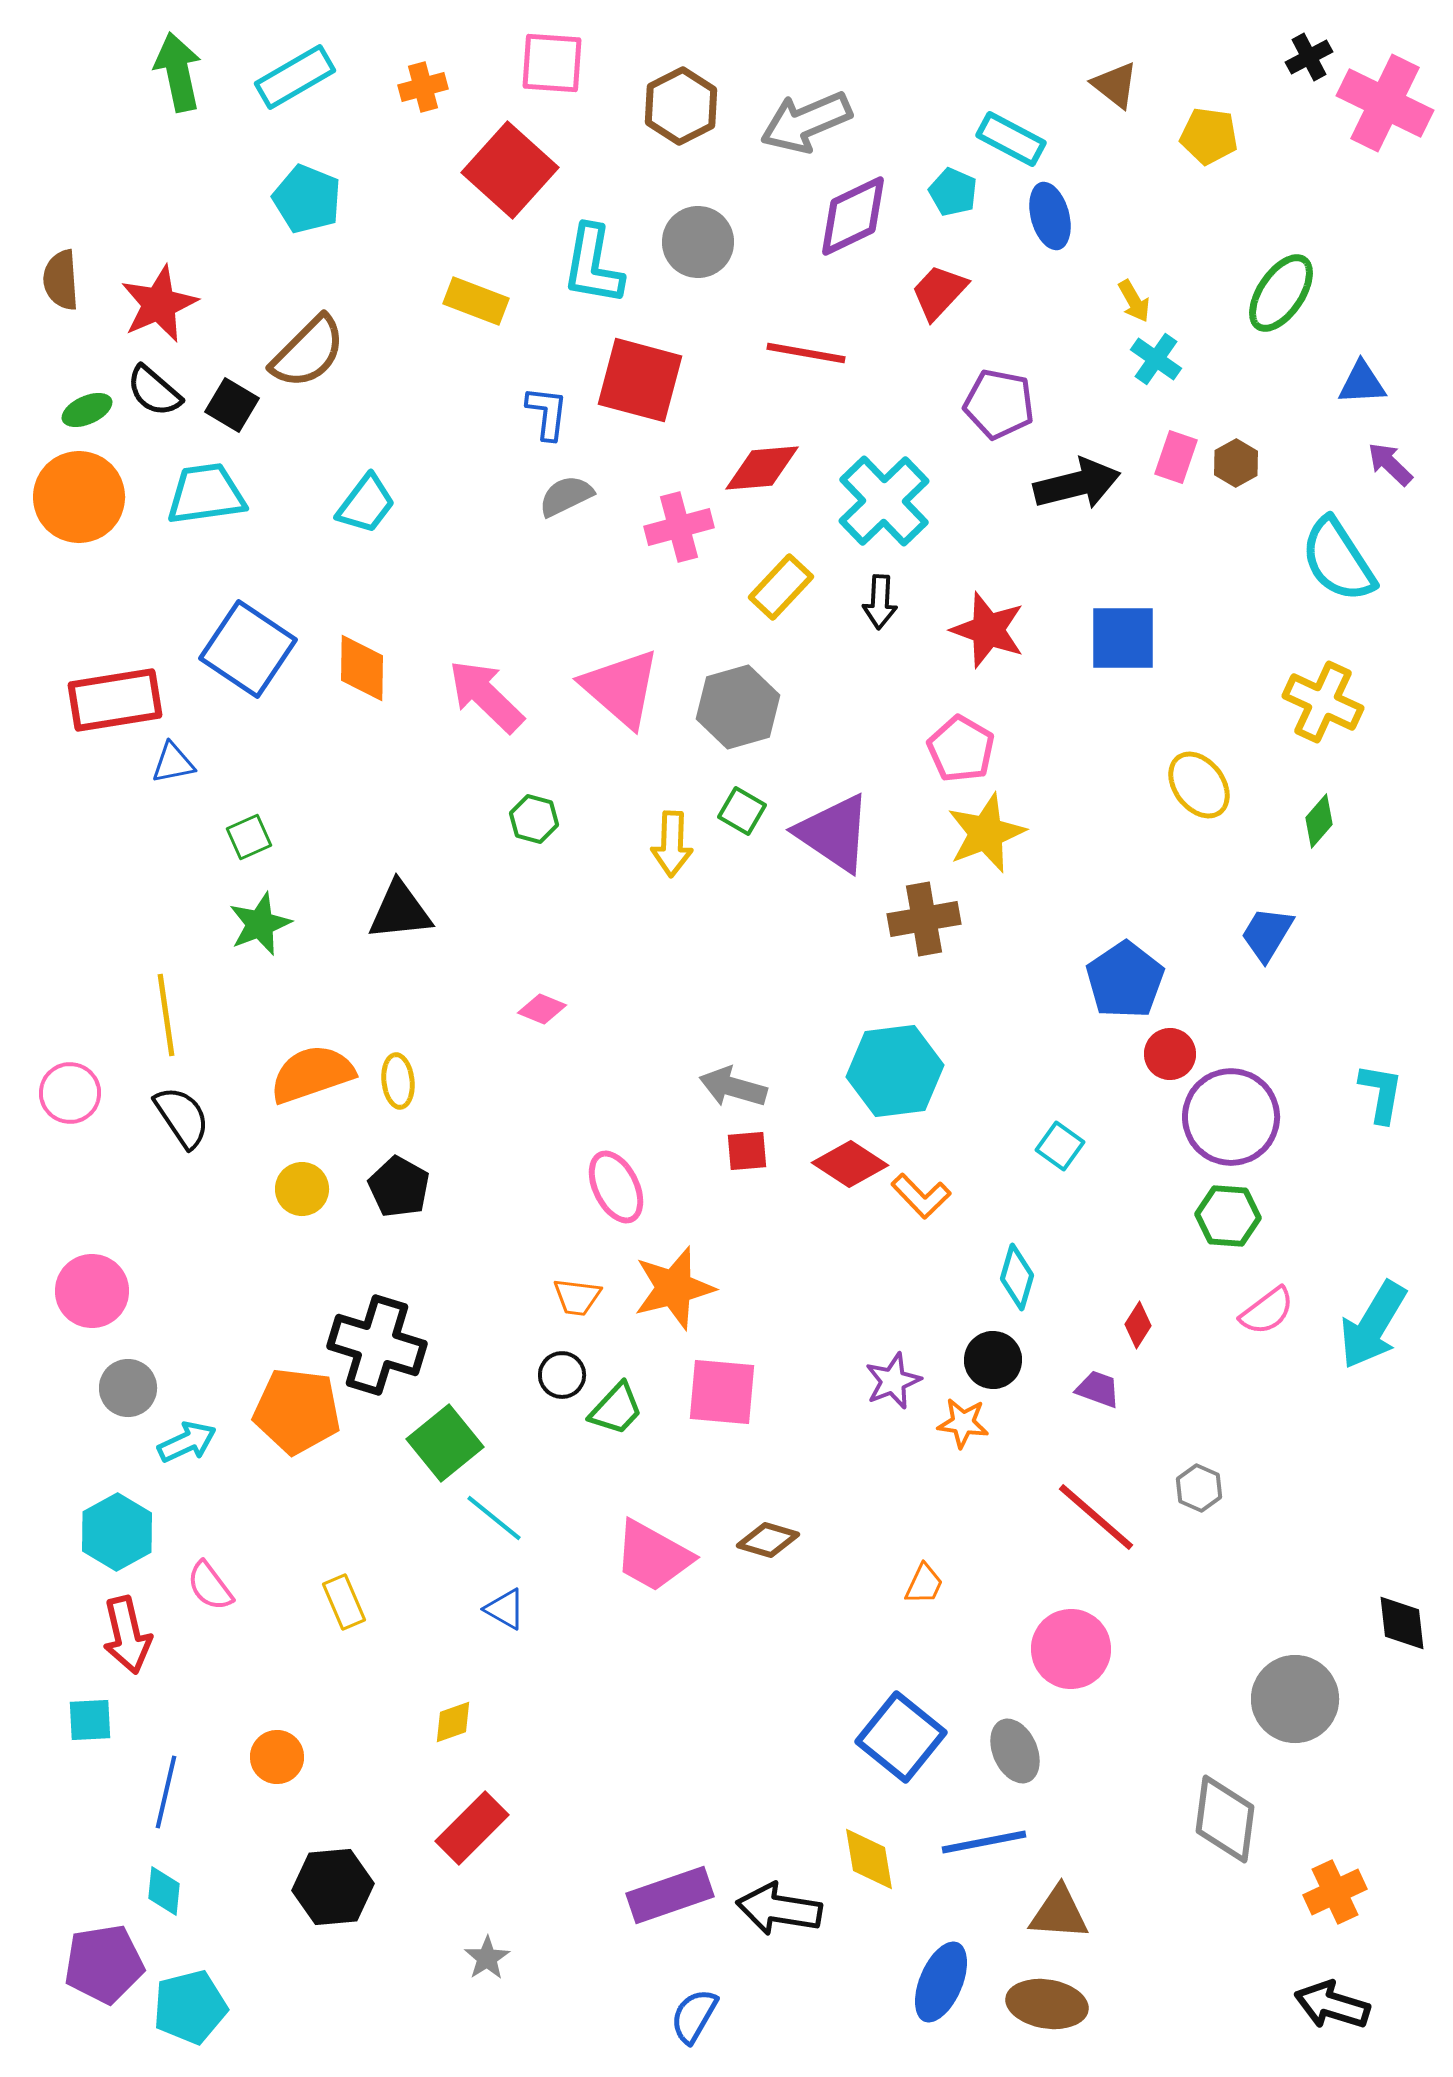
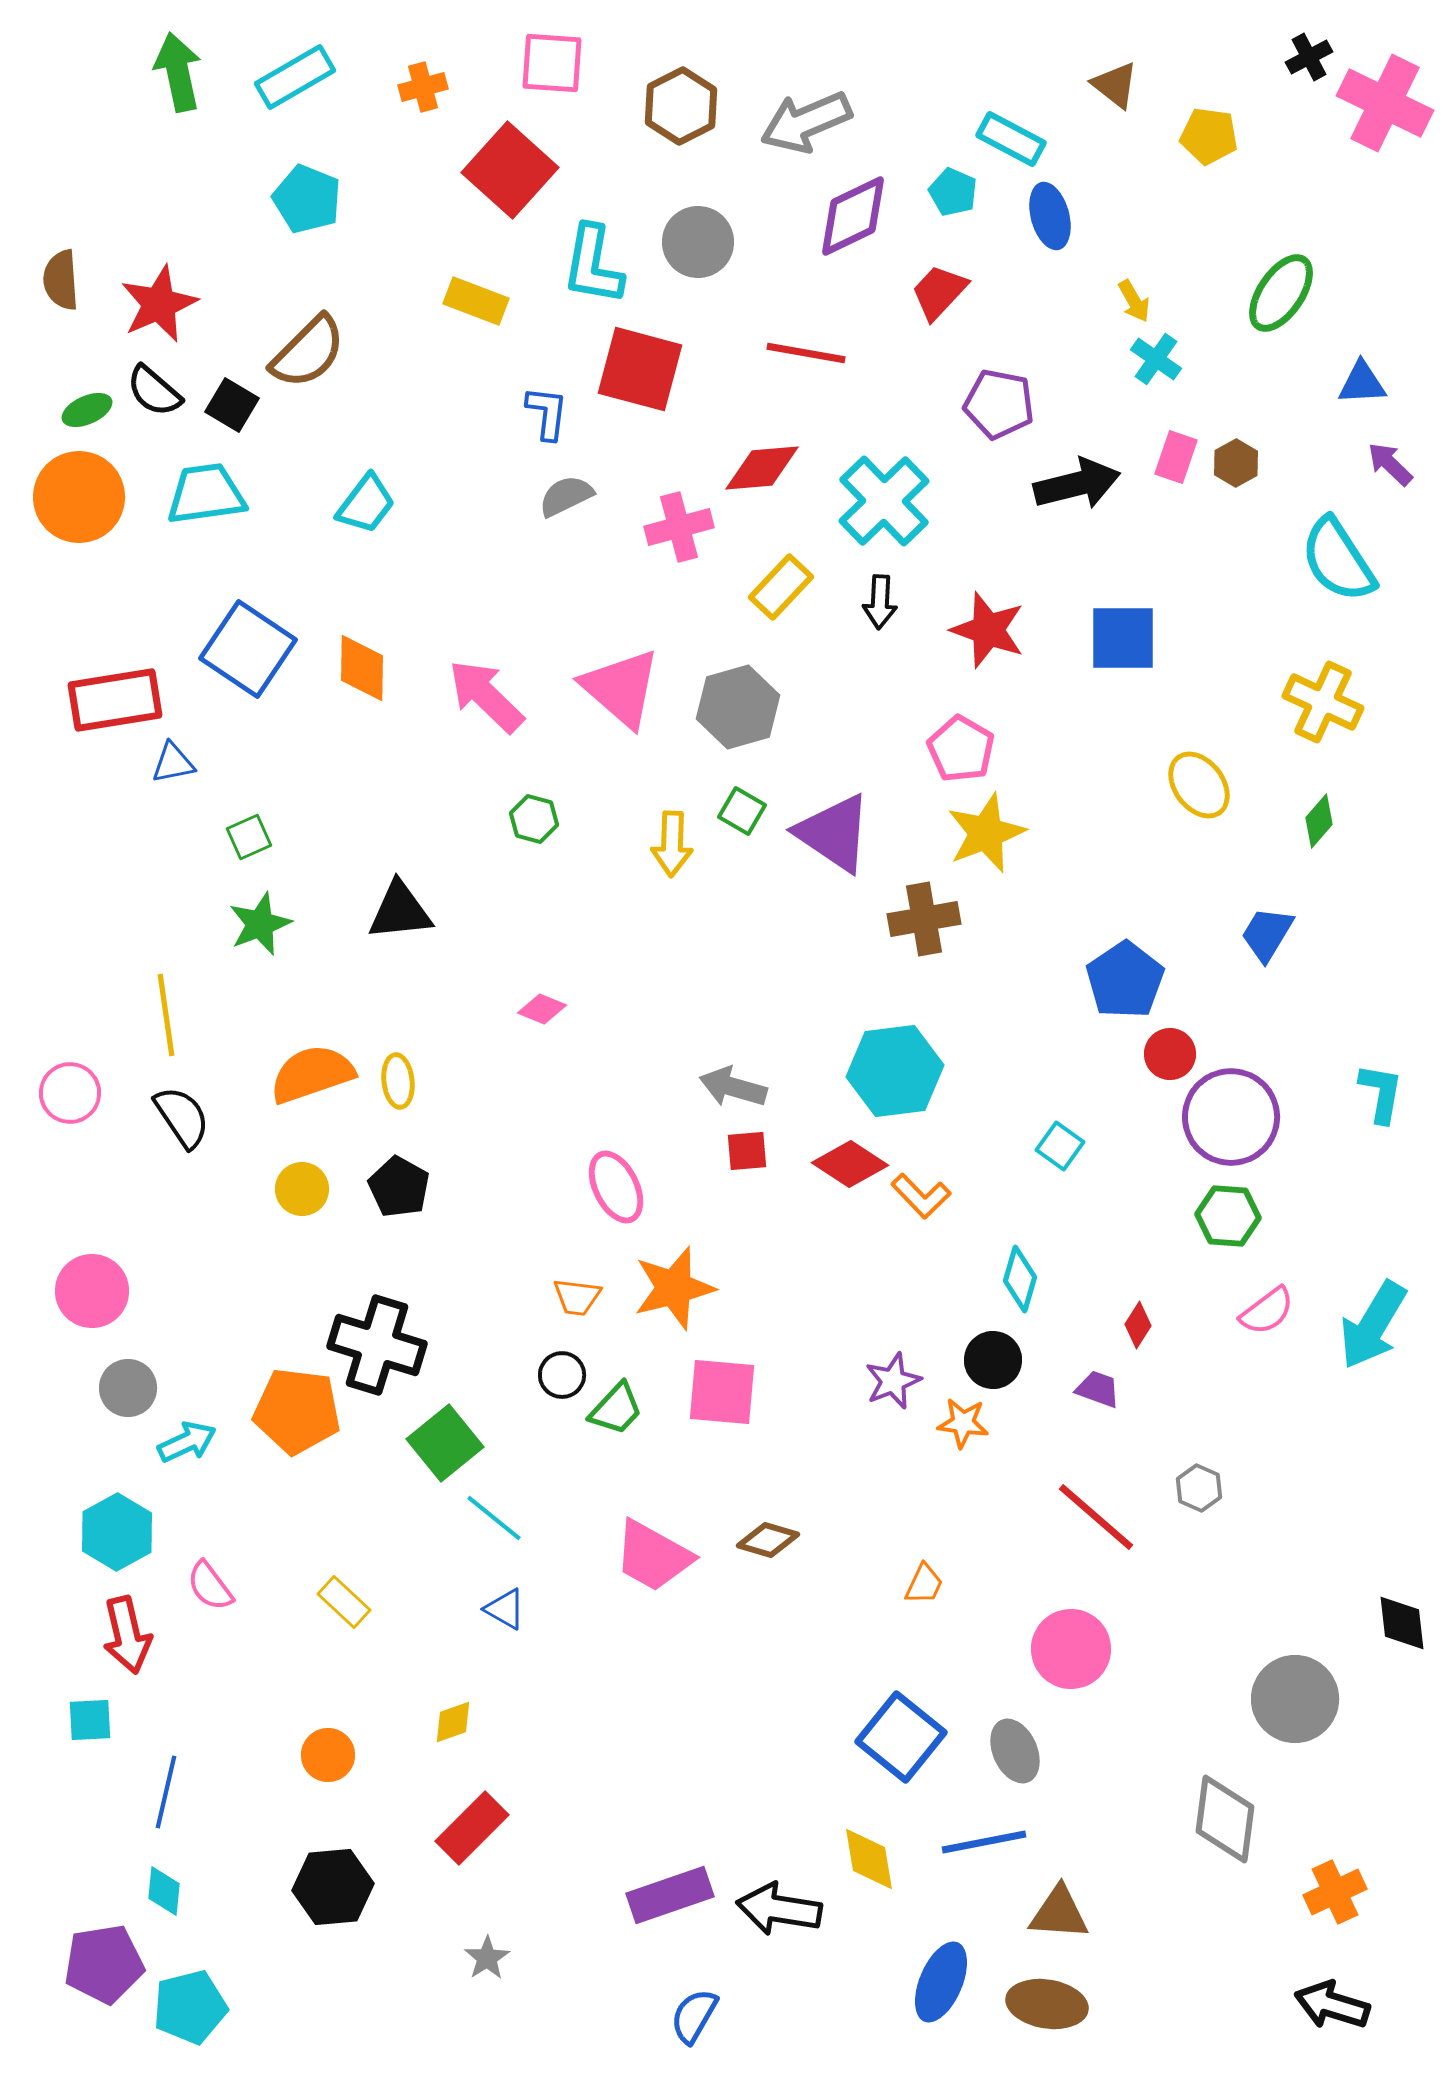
red square at (640, 380): moved 11 px up
cyan diamond at (1017, 1277): moved 3 px right, 2 px down
yellow rectangle at (344, 1602): rotated 24 degrees counterclockwise
orange circle at (277, 1757): moved 51 px right, 2 px up
